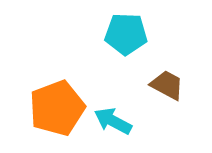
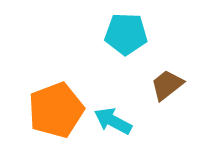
brown trapezoid: rotated 66 degrees counterclockwise
orange pentagon: moved 1 px left, 2 px down
